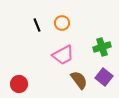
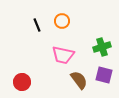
orange circle: moved 2 px up
pink trapezoid: rotated 40 degrees clockwise
purple square: moved 2 px up; rotated 24 degrees counterclockwise
red circle: moved 3 px right, 2 px up
